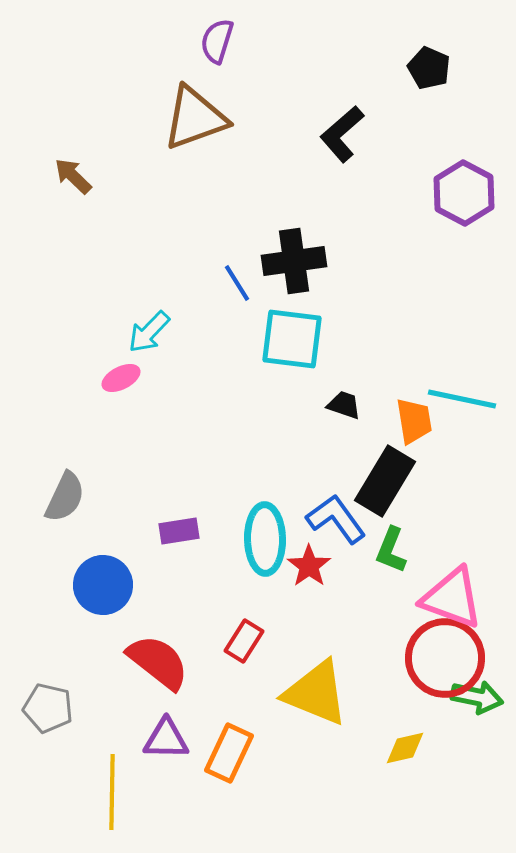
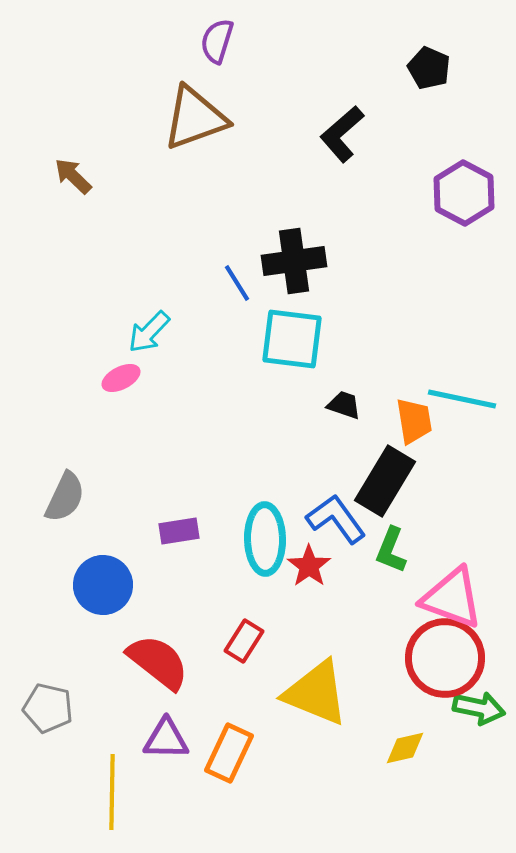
green arrow: moved 2 px right, 11 px down
